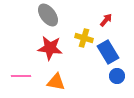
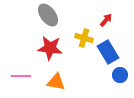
blue circle: moved 3 px right, 1 px up
